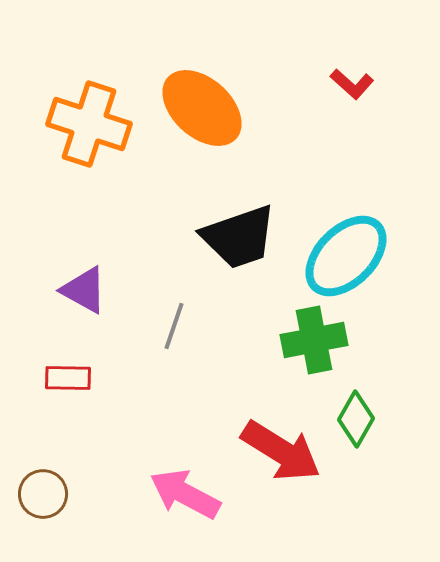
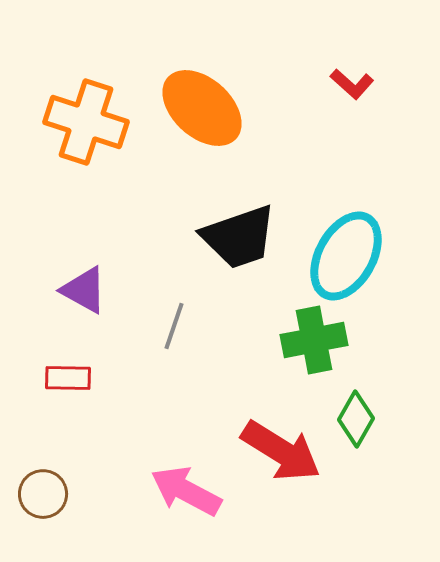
orange cross: moved 3 px left, 2 px up
cyan ellipse: rotated 16 degrees counterclockwise
pink arrow: moved 1 px right, 3 px up
